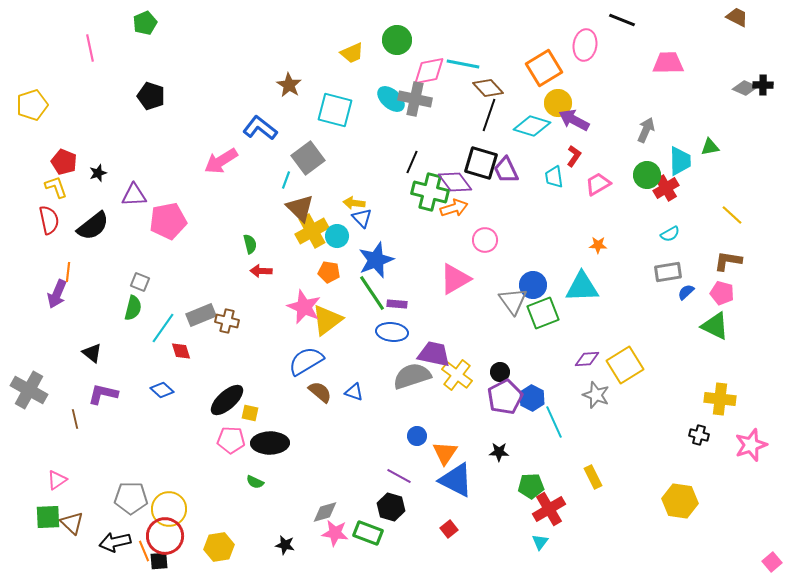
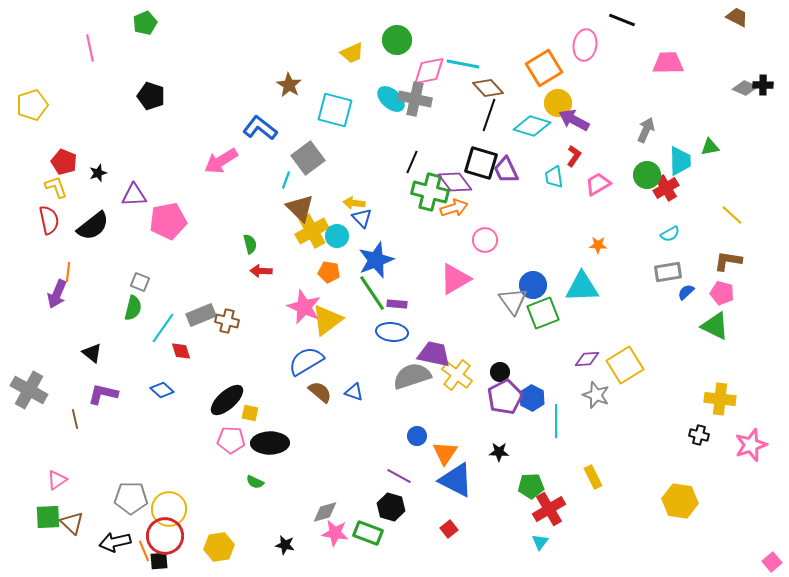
cyan line at (554, 422): moved 2 px right, 1 px up; rotated 24 degrees clockwise
